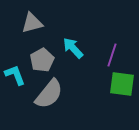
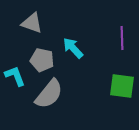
gray triangle: rotated 35 degrees clockwise
purple line: moved 10 px right, 17 px up; rotated 20 degrees counterclockwise
gray pentagon: rotated 30 degrees counterclockwise
cyan L-shape: moved 1 px down
green square: moved 2 px down
